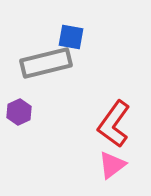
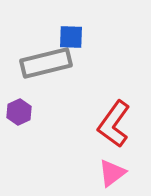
blue square: rotated 8 degrees counterclockwise
pink triangle: moved 8 px down
